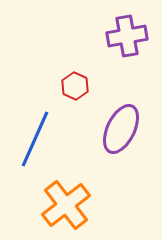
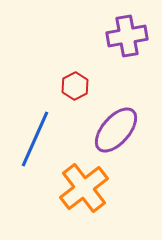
red hexagon: rotated 8 degrees clockwise
purple ellipse: moved 5 px left, 1 px down; rotated 15 degrees clockwise
orange cross: moved 18 px right, 17 px up
